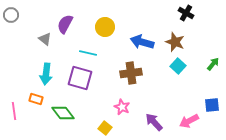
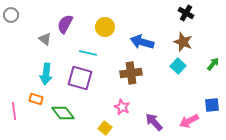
brown star: moved 8 px right
